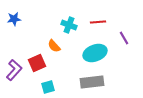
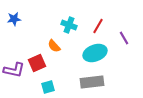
red line: moved 4 px down; rotated 56 degrees counterclockwise
purple L-shape: rotated 60 degrees clockwise
